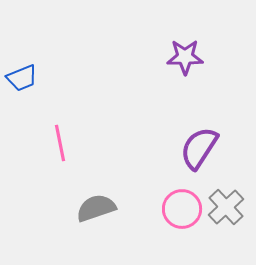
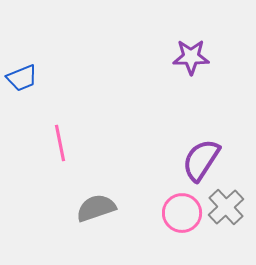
purple star: moved 6 px right
purple semicircle: moved 2 px right, 12 px down
pink circle: moved 4 px down
